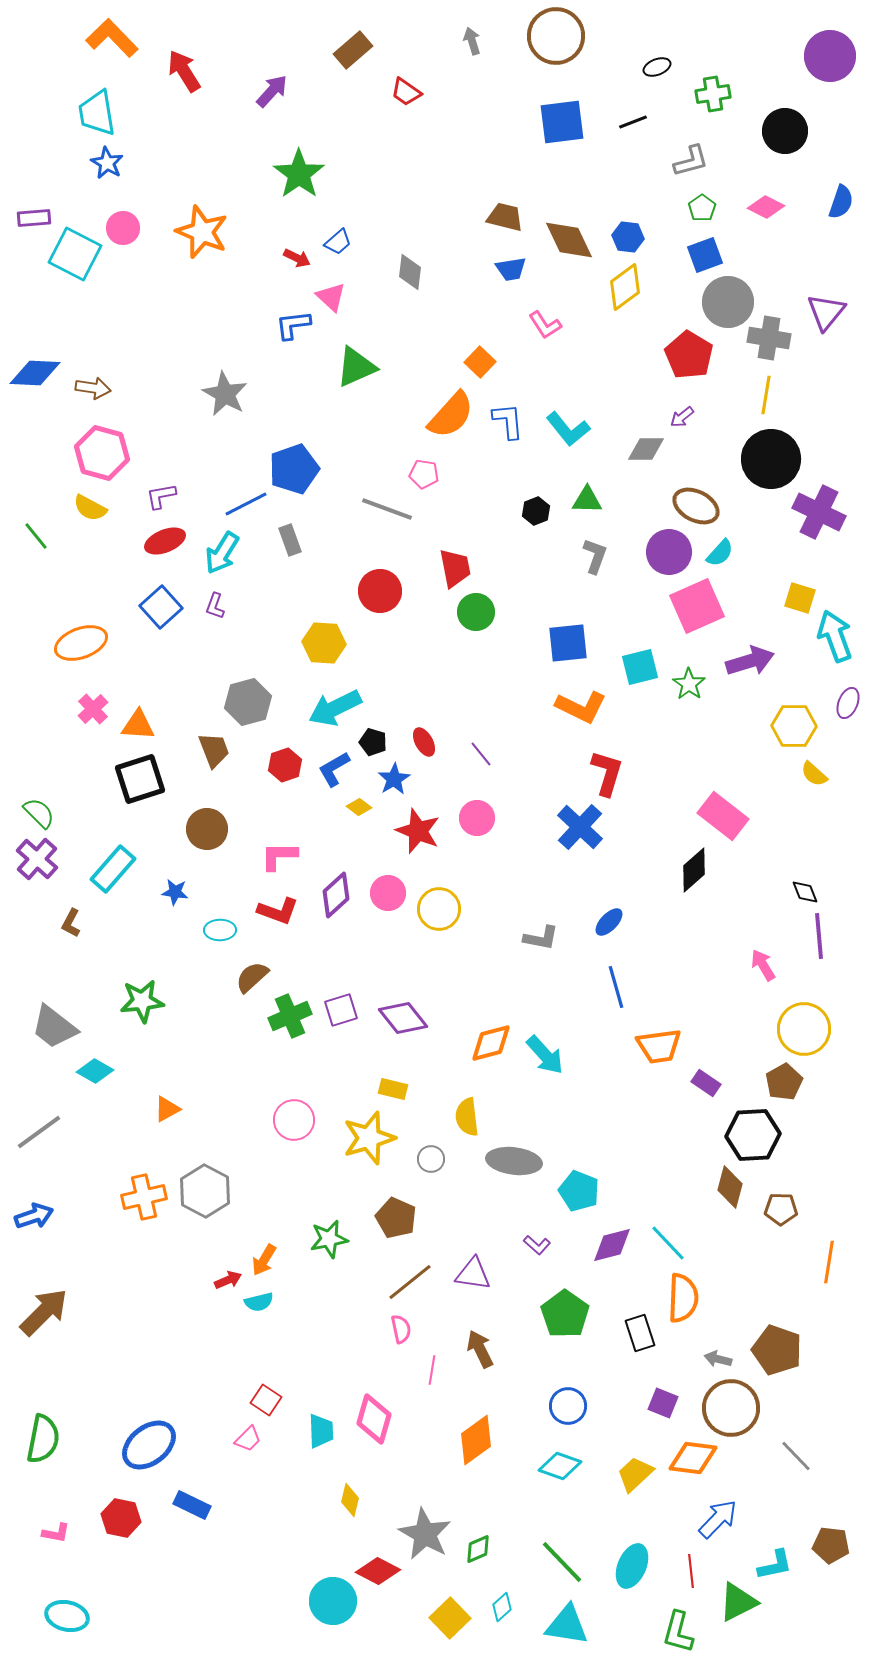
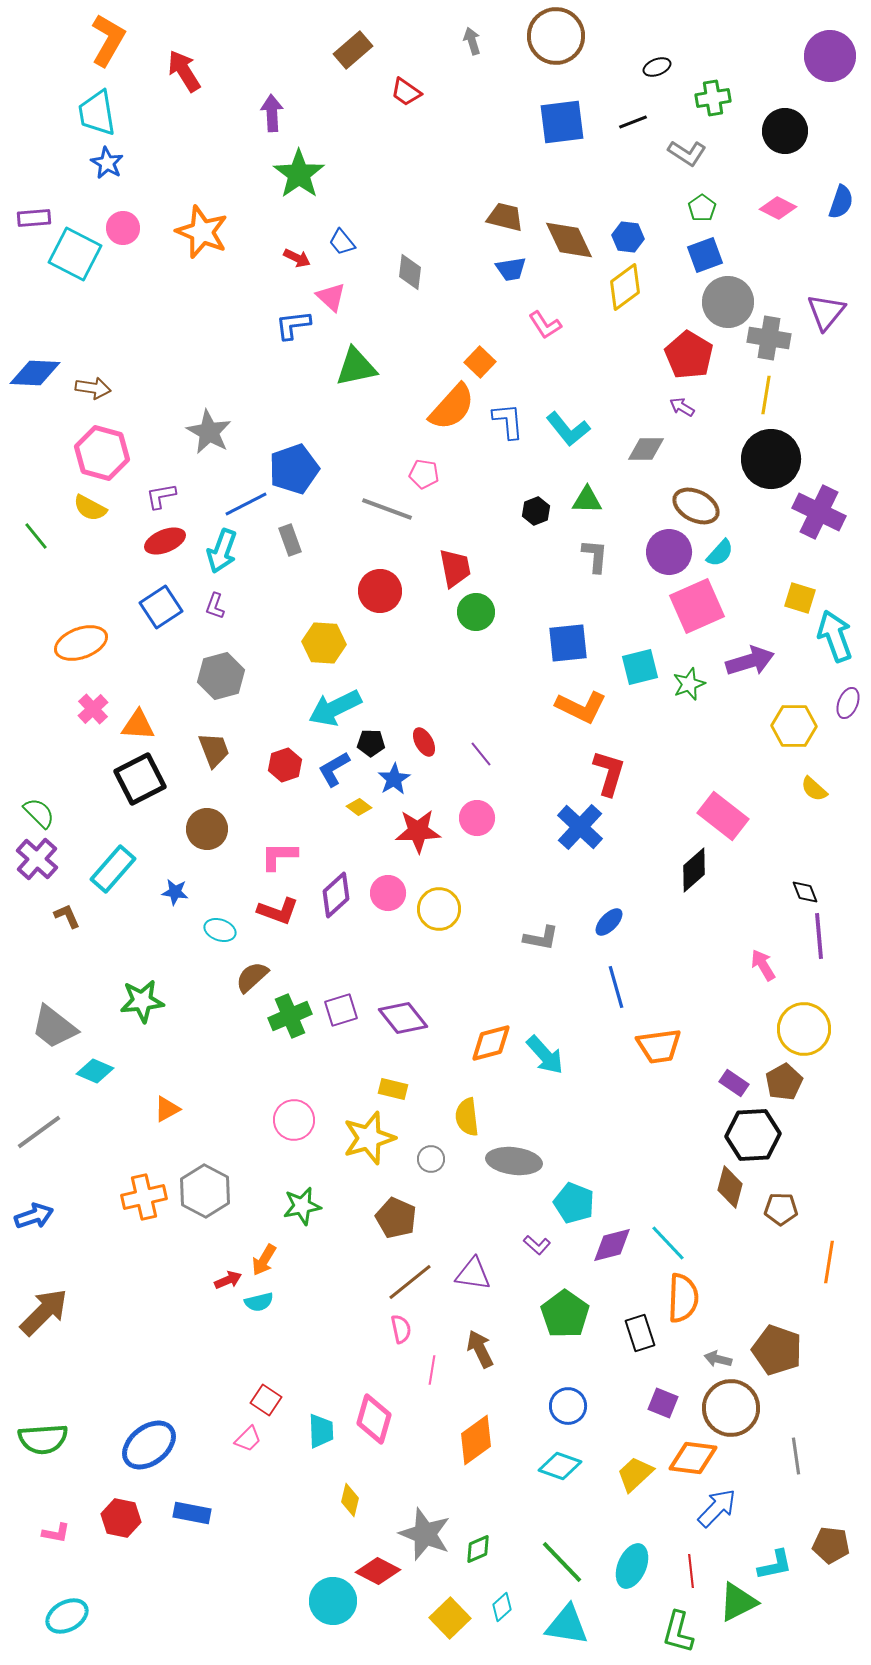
orange L-shape at (112, 38): moved 4 px left, 2 px down; rotated 74 degrees clockwise
purple arrow at (272, 91): moved 22 px down; rotated 45 degrees counterclockwise
green cross at (713, 94): moved 4 px down
gray L-shape at (691, 161): moved 4 px left, 8 px up; rotated 48 degrees clockwise
pink diamond at (766, 207): moved 12 px right, 1 px down
blue trapezoid at (338, 242): moved 4 px right; rotated 92 degrees clockwise
green triangle at (356, 367): rotated 12 degrees clockwise
gray star at (225, 394): moved 16 px left, 38 px down
orange semicircle at (451, 415): moved 1 px right, 8 px up
purple arrow at (682, 417): moved 10 px up; rotated 70 degrees clockwise
cyan arrow at (222, 553): moved 2 px up; rotated 12 degrees counterclockwise
gray L-shape at (595, 556): rotated 15 degrees counterclockwise
blue square at (161, 607): rotated 9 degrees clockwise
green star at (689, 684): rotated 16 degrees clockwise
gray hexagon at (248, 702): moved 27 px left, 26 px up
black pentagon at (373, 742): moved 2 px left, 1 px down; rotated 16 degrees counterclockwise
red L-shape at (607, 773): moved 2 px right
yellow semicircle at (814, 774): moved 15 px down
black square at (140, 779): rotated 9 degrees counterclockwise
red star at (418, 831): rotated 24 degrees counterclockwise
brown L-shape at (71, 923): moved 4 px left, 7 px up; rotated 128 degrees clockwise
cyan ellipse at (220, 930): rotated 20 degrees clockwise
cyan diamond at (95, 1071): rotated 6 degrees counterclockwise
purple rectangle at (706, 1083): moved 28 px right
cyan pentagon at (579, 1191): moved 5 px left, 12 px down
green star at (329, 1239): moved 27 px left, 33 px up
green semicircle at (43, 1439): rotated 75 degrees clockwise
gray line at (796, 1456): rotated 36 degrees clockwise
blue rectangle at (192, 1505): moved 8 px down; rotated 15 degrees counterclockwise
blue arrow at (718, 1519): moved 1 px left, 11 px up
gray star at (425, 1534): rotated 8 degrees counterclockwise
cyan ellipse at (67, 1616): rotated 42 degrees counterclockwise
